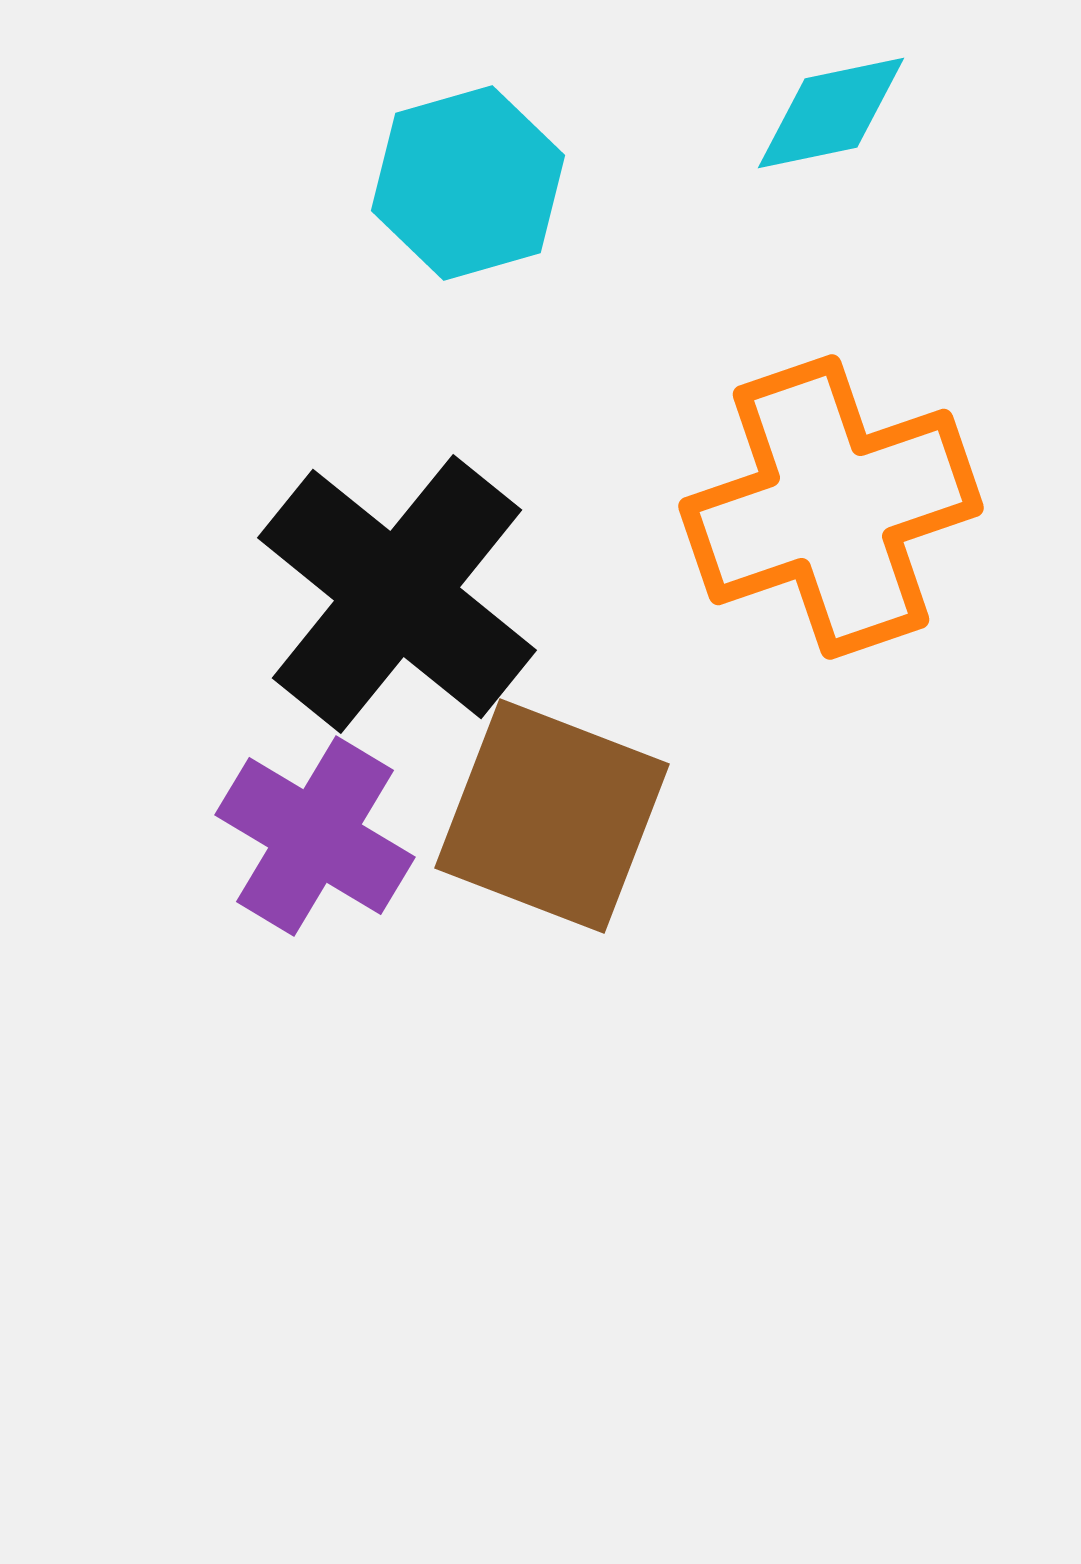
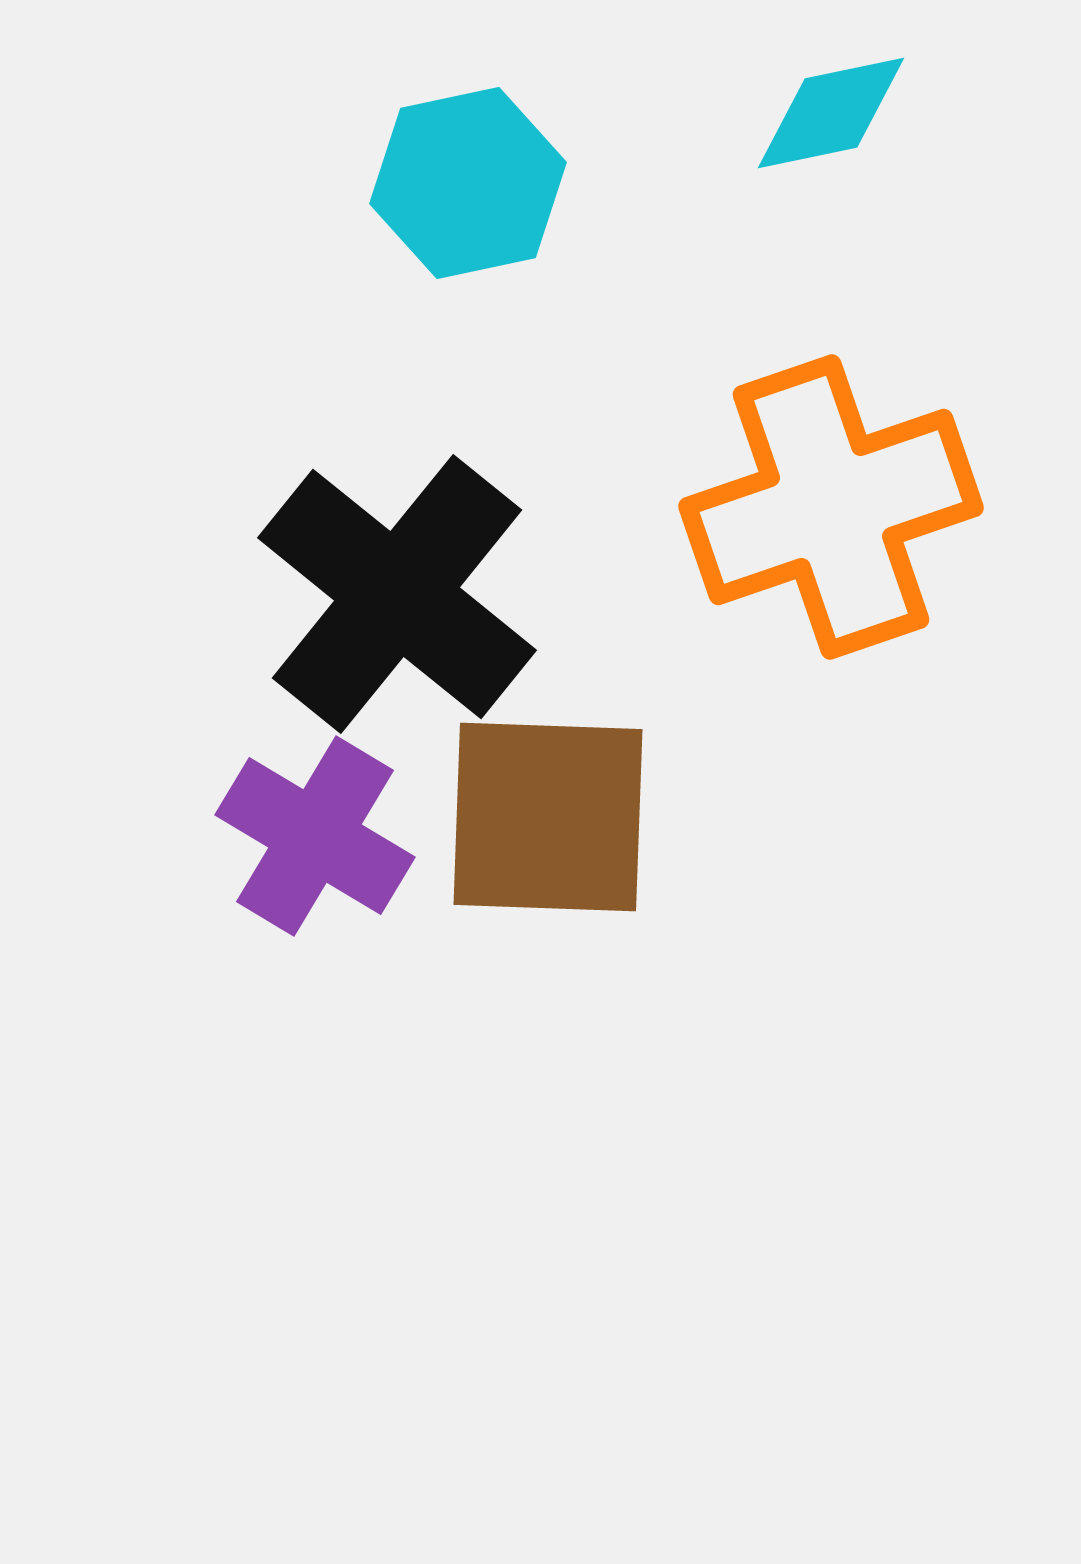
cyan hexagon: rotated 4 degrees clockwise
brown square: moved 4 px left, 1 px down; rotated 19 degrees counterclockwise
